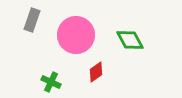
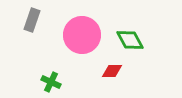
pink circle: moved 6 px right
red diamond: moved 16 px right, 1 px up; rotated 35 degrees clockwise
